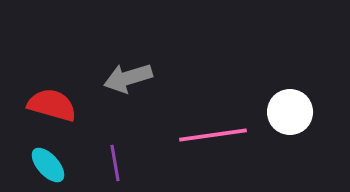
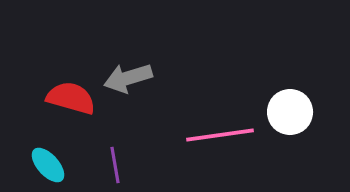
red semicircle: moved 19 px right, 7 px up
pink line: moved 7 px right
purple line: moved 2 px down
